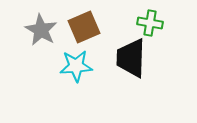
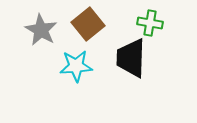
brown square: moved 4 px right, 3 px up; rotated 16 degrees counterclockwise
